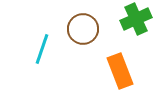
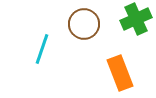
brown circle: moved 1 px right, 5 px up
orange rectangle: moved 2 px down
